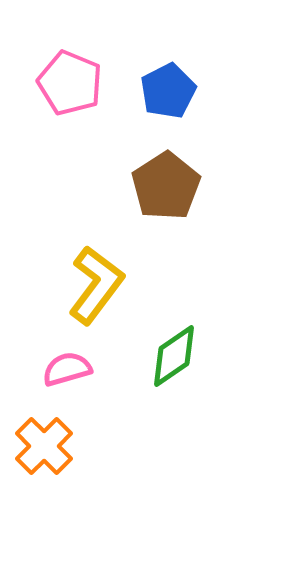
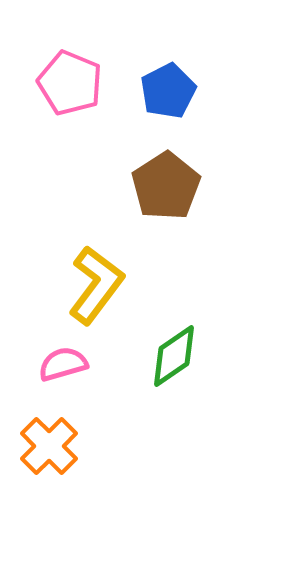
pink semicircle: moved 4 px left, 5 px up
orange cross: moved 5 px right
